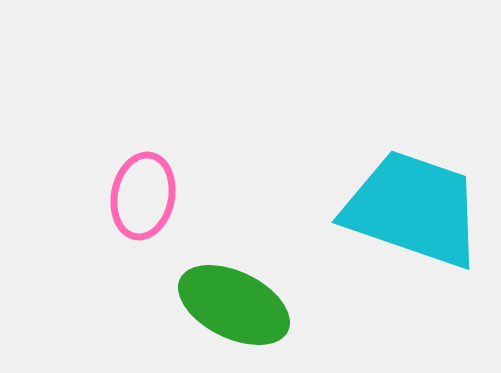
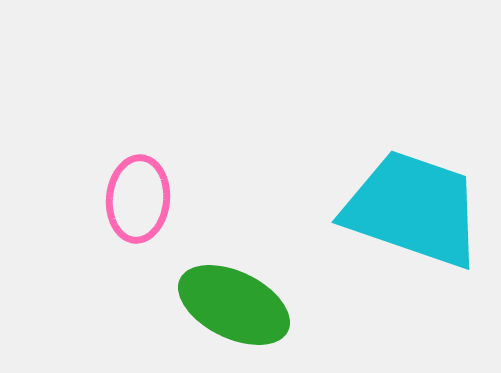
pink ellipse: moved 5 px left, 3 px down; rotated 6 degrees counterclockwise
